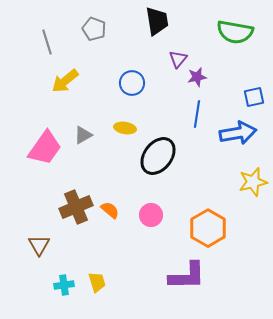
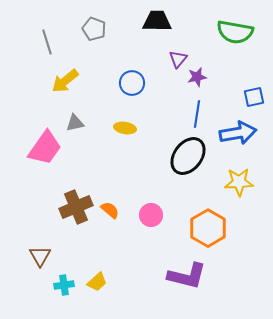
black trapezoid: rotated 80 degrees counterclockwise
gray triangle: moved 8 px left, 12 px up; rotated 18 degrees clockwise
black ellipse: moved 30 px right
yellow star: moved 14 px left; rotated 12 degrees clockwise
brown triangle: moved 1 px right, 11 px down
purple L-shape: rotated 15 degrees clockwise
yellow trapezoid: rotated 65 degrees clockwise
